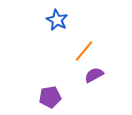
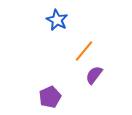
purple semicircle: rotated 24 degrees counterclockwise
purple pentagon: rotated 15 degrees counterclockwise
